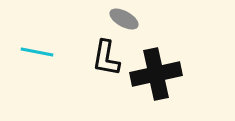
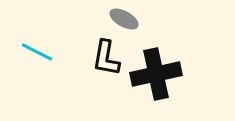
cyan line: rotated 16 degrees clockwise
